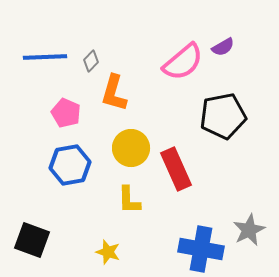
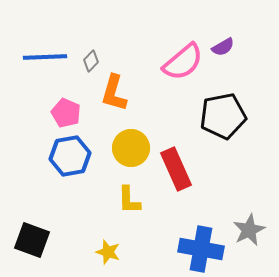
blue hexagon: moved 9 px up
